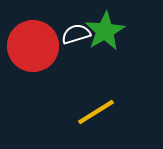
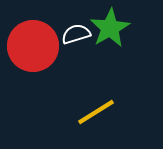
green star: moved 5 px right, 3 px up
